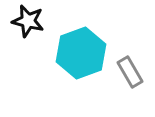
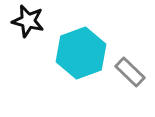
gray rectangle: rotated 16 degrees counterclockwise
